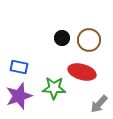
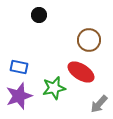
black circle: moved 23 px left, 23 px up
red ellipse: moved 1 px left; rotated 16 degrees clockwise
green star: rotated 15 degrees counterclockwise
